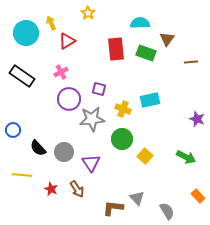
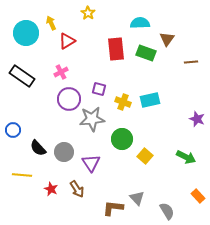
yellow cross: moved 7 px up
